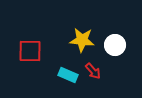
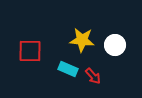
red arrow: moved 5 px down
cyan rectangle: moved 6 px up
